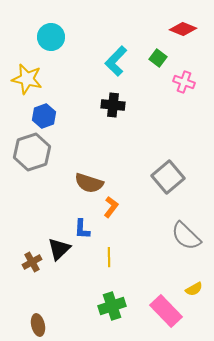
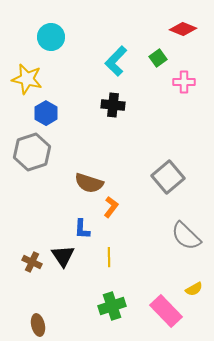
green square: rotated 18 degrees clockwise
pink cross: rotated 20 degrees counterclockwise
blue hexagon: moved 2 px right, 3 px up; rotated 10 degrees counterclockwise
black triangle: moved 4 px right, 7 px down; rotated 20 degrees counterclockwise
brown cross: rotated 36 degrees counterclockwise
